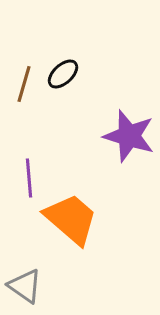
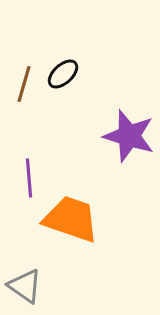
orange trapezoid: rotated 22 degrees counterclockwise
